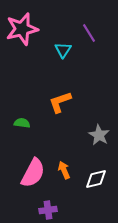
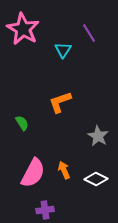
pink star: moved 1 px right; rotated 28 degrees counterclockwise
green semicircle: rotated 49 degrees clockwise
gray star: moved 1 px left, 1 px down
white diamond: rotated 40 degrees clockwise
purple cross: moved 3 px left
